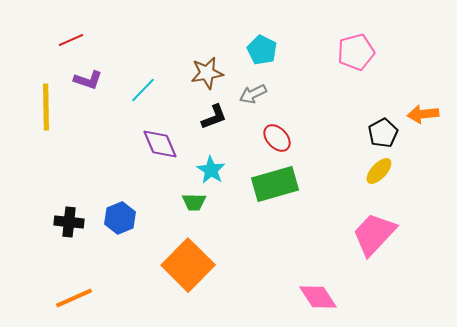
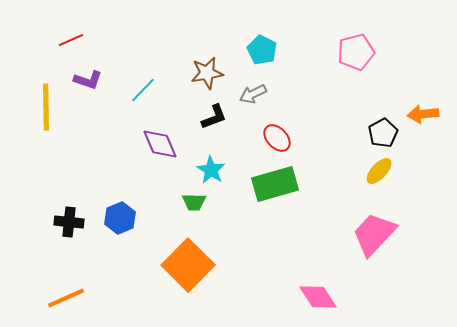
orange line: moved 8 px left
